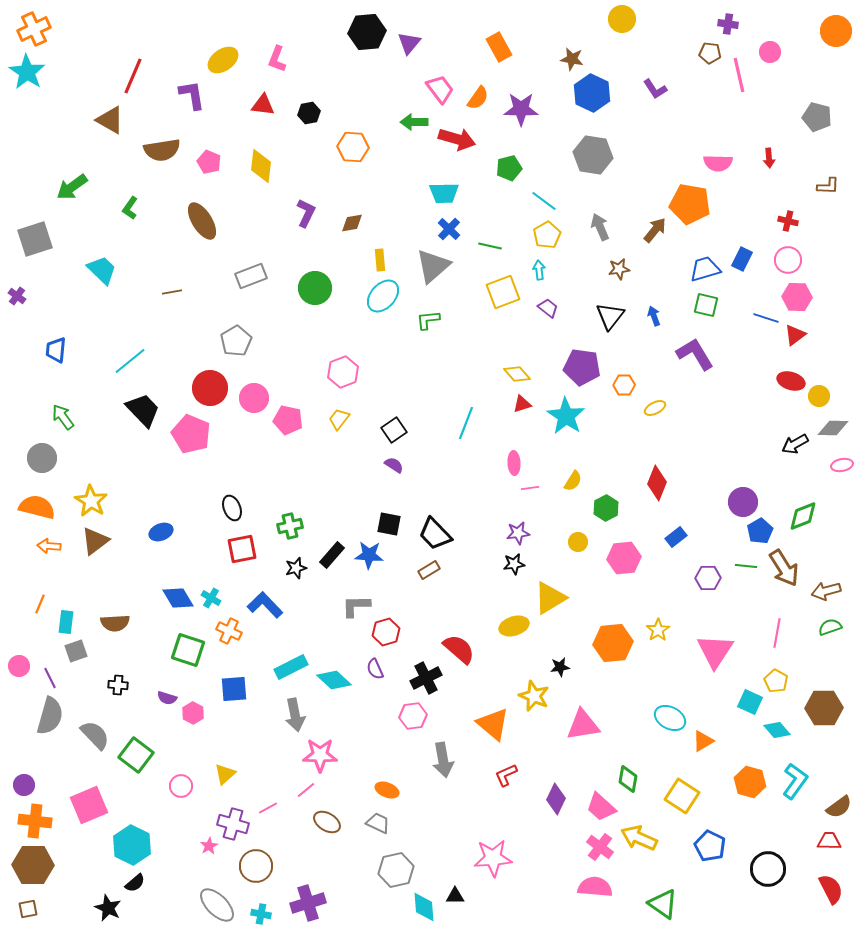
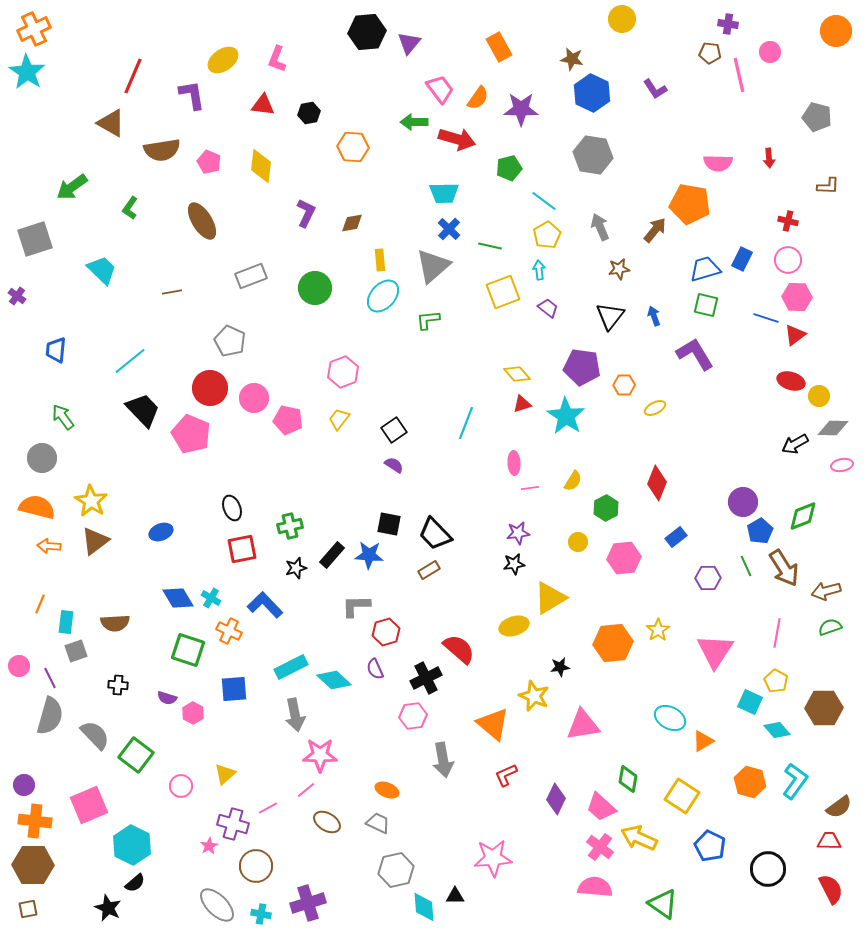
brown triangle at (110, 120): moved 1 px right, 3 px down
gray pentagon at (236, 341): moved 6 px left; rotated 16 degrees counterclockwise
green line at (746, 566): rotated 60 degrees clockwise
